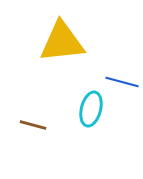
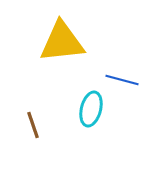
blue line: moved 2 px up
brown line: rotated 56 degrees clockwise
